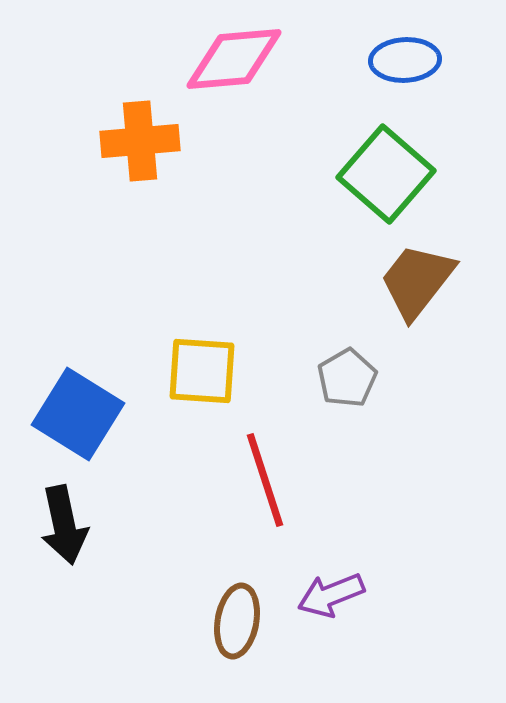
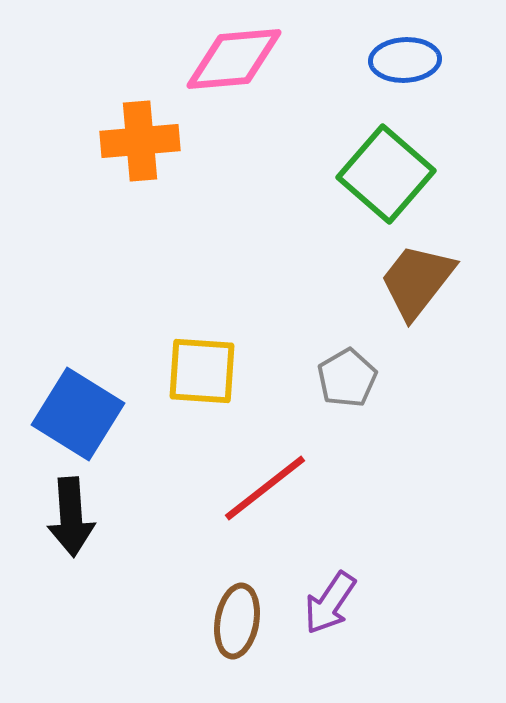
red line: moved 8 px down; rotated 70 degrees clockwise
black arrow: moved 7 px right, 8 px up; rotated 8 degrees clockwise
purple arrow: moved 1 px left, 8 px down; rotated 34 degrees counterclockwise
